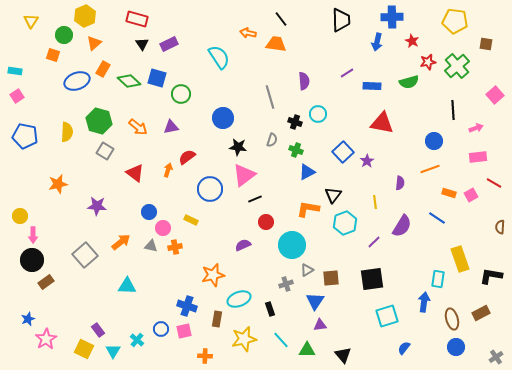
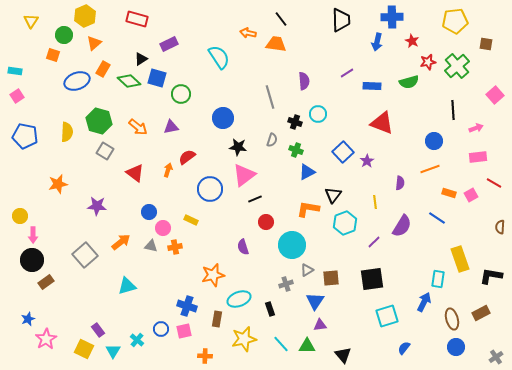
yellow pentagon at (455, 21): rotated 15 degrees counterclockwise
black triangle at (142, 44): moved 1 px left, 15 px down; rotated 32 degrees clockwise
red triangle at (382, 123): rotated 10 degrees clockwise
purple semicircle at (243, 245): moved 2 px down; rotated 84 degrees counterclockwise
cyan triangle at (127, 286): rotated 18 degrees counterclockwise
blue arrow at (424, 302): rotated 18 degrees clockwise
cyan line at (281, 340): moved 4 px down
green triangle at (307, 350): moved 4 px up
